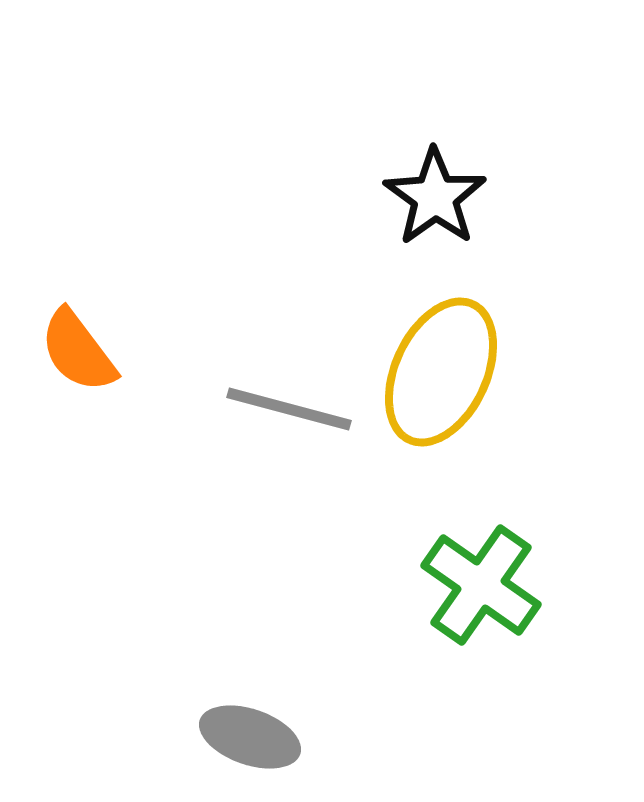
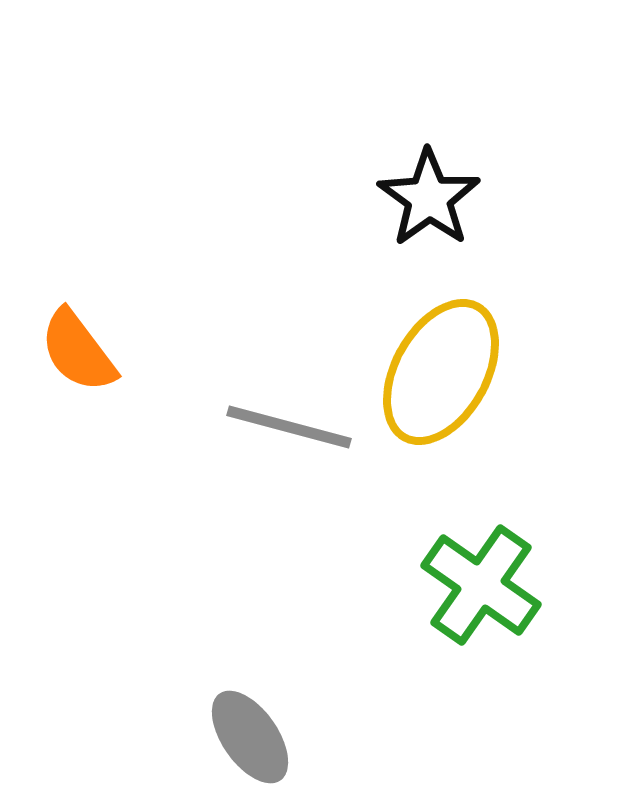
black star: moved 6 px left, 1 px down
yellow ellipse: rotated 4 degrees clockwise
gray line: moved 18 px down
gray ellipse: rotated 36 degrees clockwise
